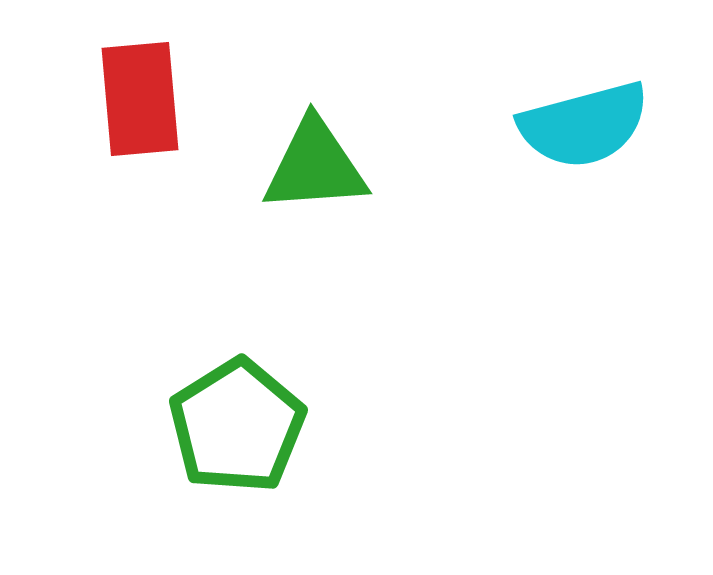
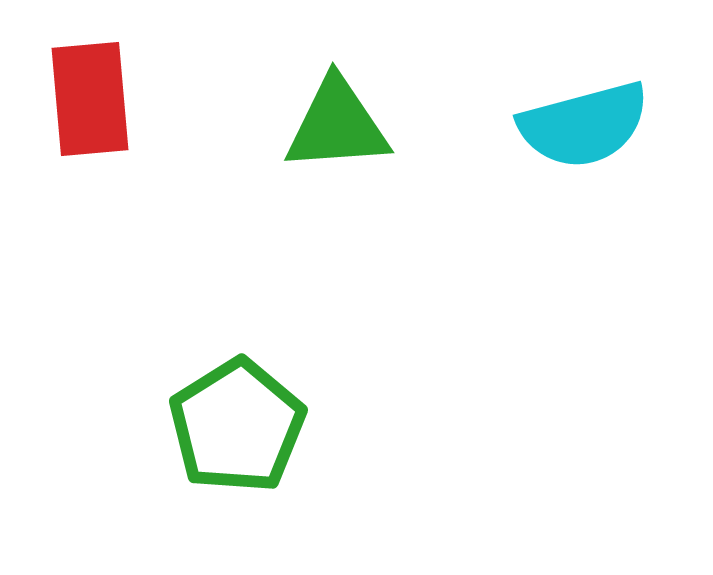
red rectangle: moved 50 px left
green triangle: moved 22 px right, 41 px up
